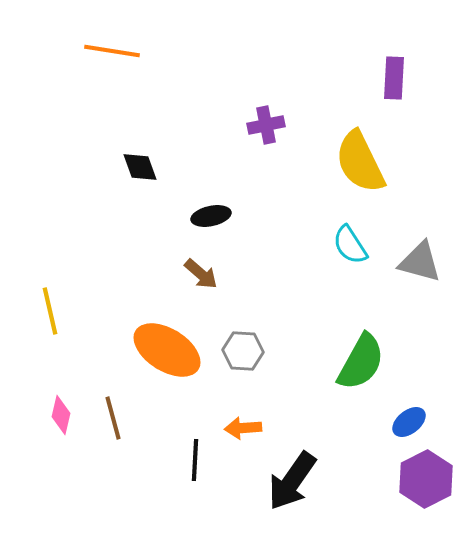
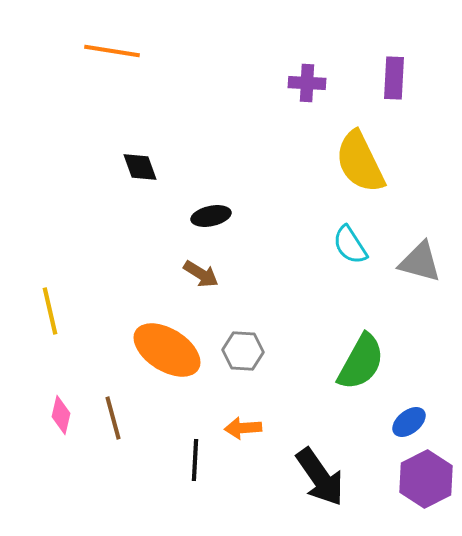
purple cross: moved 41 px right, 42 px up; rotated 15 degrees clockwise
brown arrow: rotated 9 degrees counterclockwise
black arrow: moved 28 px right, 4 px up; rotated 70 degrees counterclockwise
